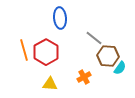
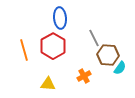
gray line: rotated 24 degrees clockwise
red hexagon: moved 7 px right, 6 px up
brown hexagon: moved 1 px up
orange cross: moved 1 px up
yellow triangle: moved 2 px left
